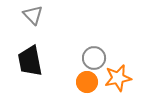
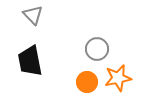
gray circle: moved 3 px right, 9 px up
